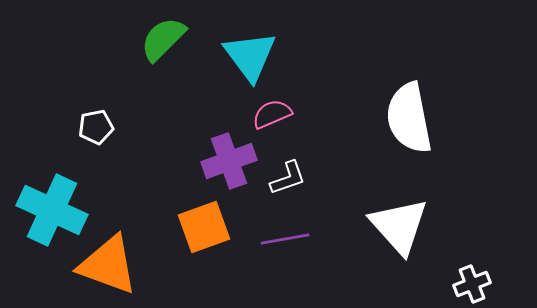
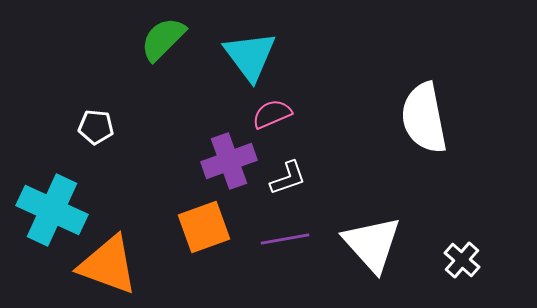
white semicircle: moved 15 px right
white pentagon: rotated 16 degrees clockwise
white triangle: moved 27 px left, 18 px down
white cross: moved 10 px left, 24 px up; rotated 27 degrees counterclockwise
